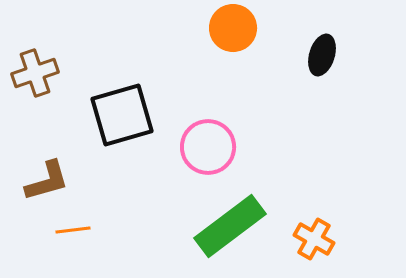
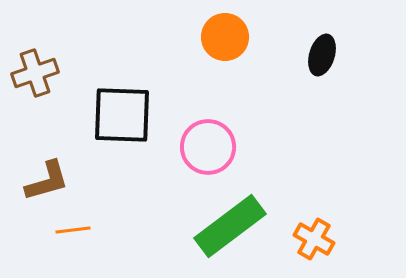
orange circle: moved 8 px left, 9 px down
black square: rotated 18 degrees clockwise
